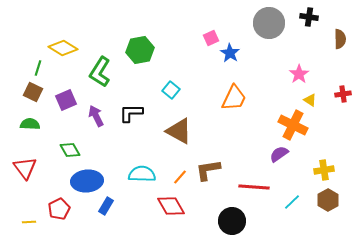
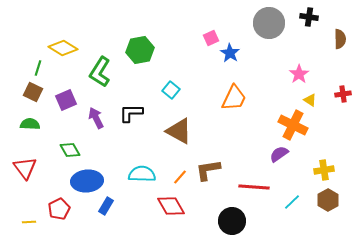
purple arrow: moved 2 px down
